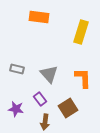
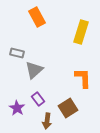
orange rectangle: moved 2 px left; rotated 54 degrees clockwise
gray rectangle: moved 16 px up
gray triangle: moved 15 px left, 4 px up; rotated 30 degrees clockwise
purple rectangle: moved 2 px left
purple star: moved 1 px right, 1 px up; rotated 21 degrees clockwise
brown arrow: moved 2 px right, 1 px up
